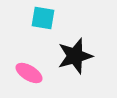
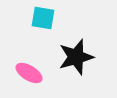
black star: moved 1 px right, 1 px down
